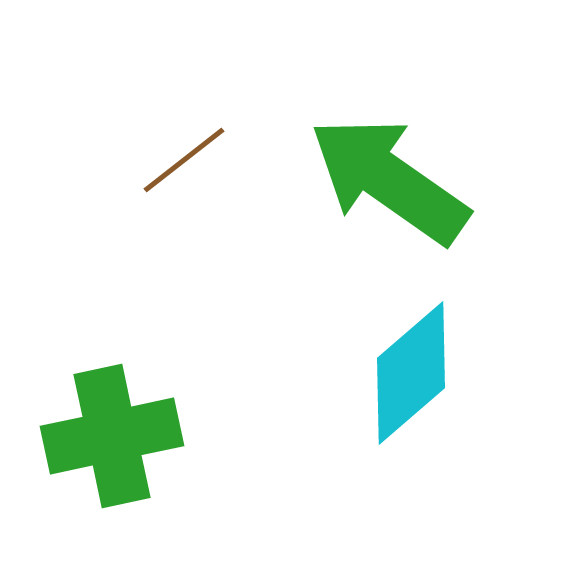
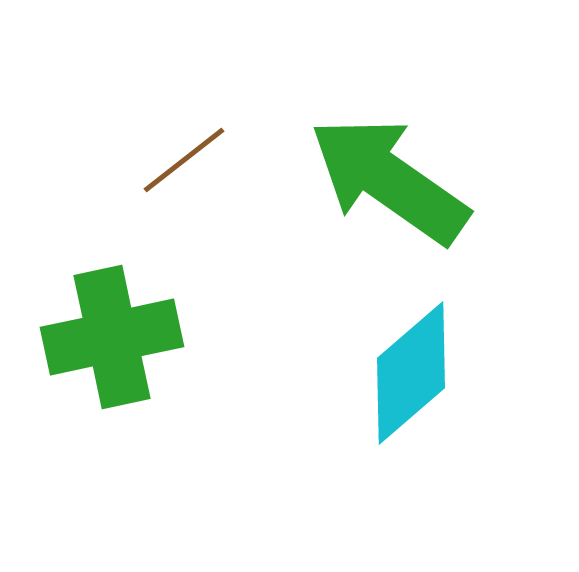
green cross: moved 99 px up
